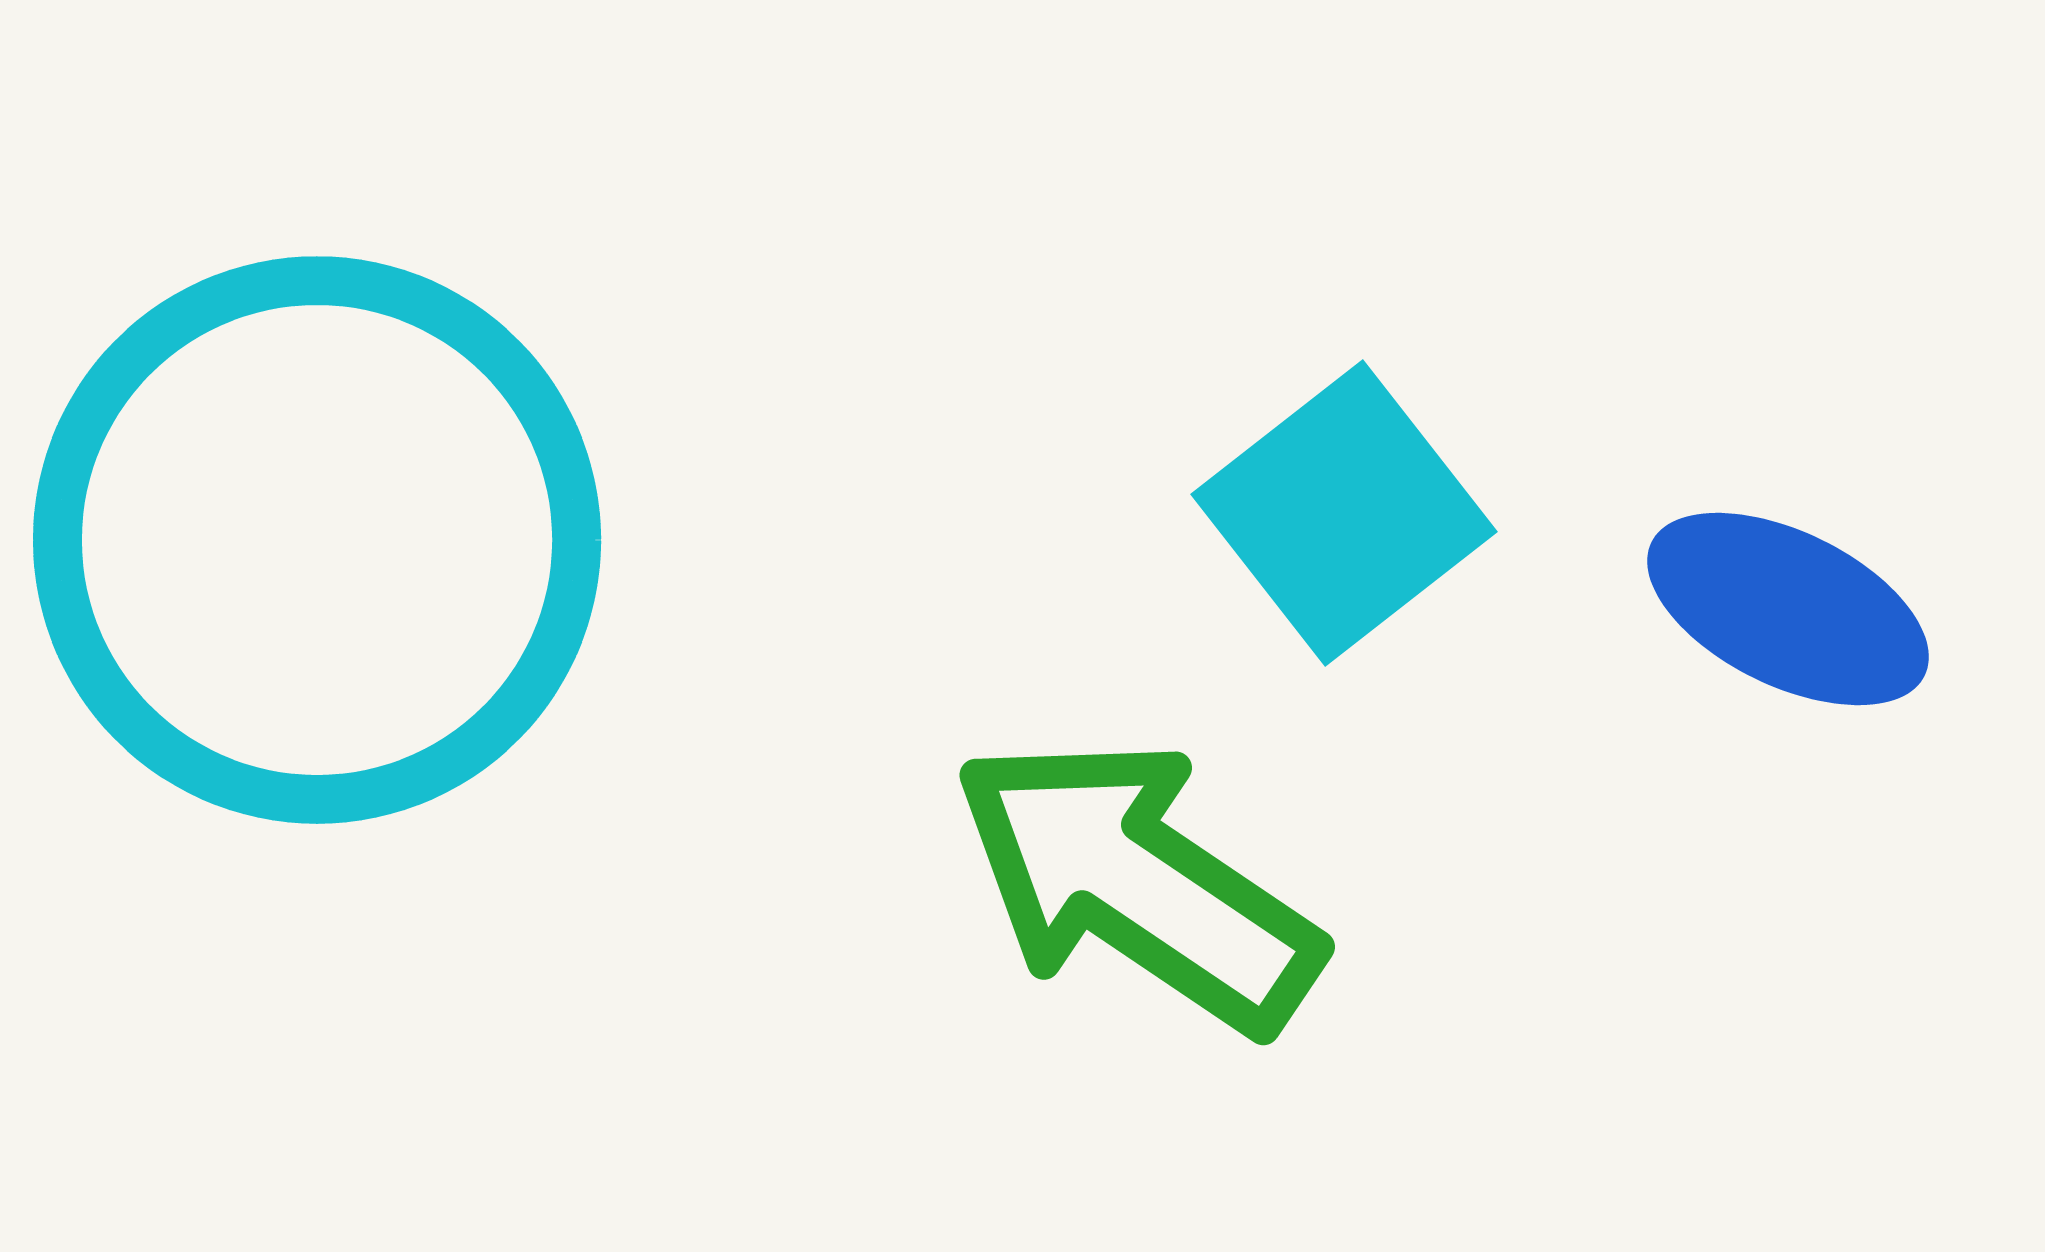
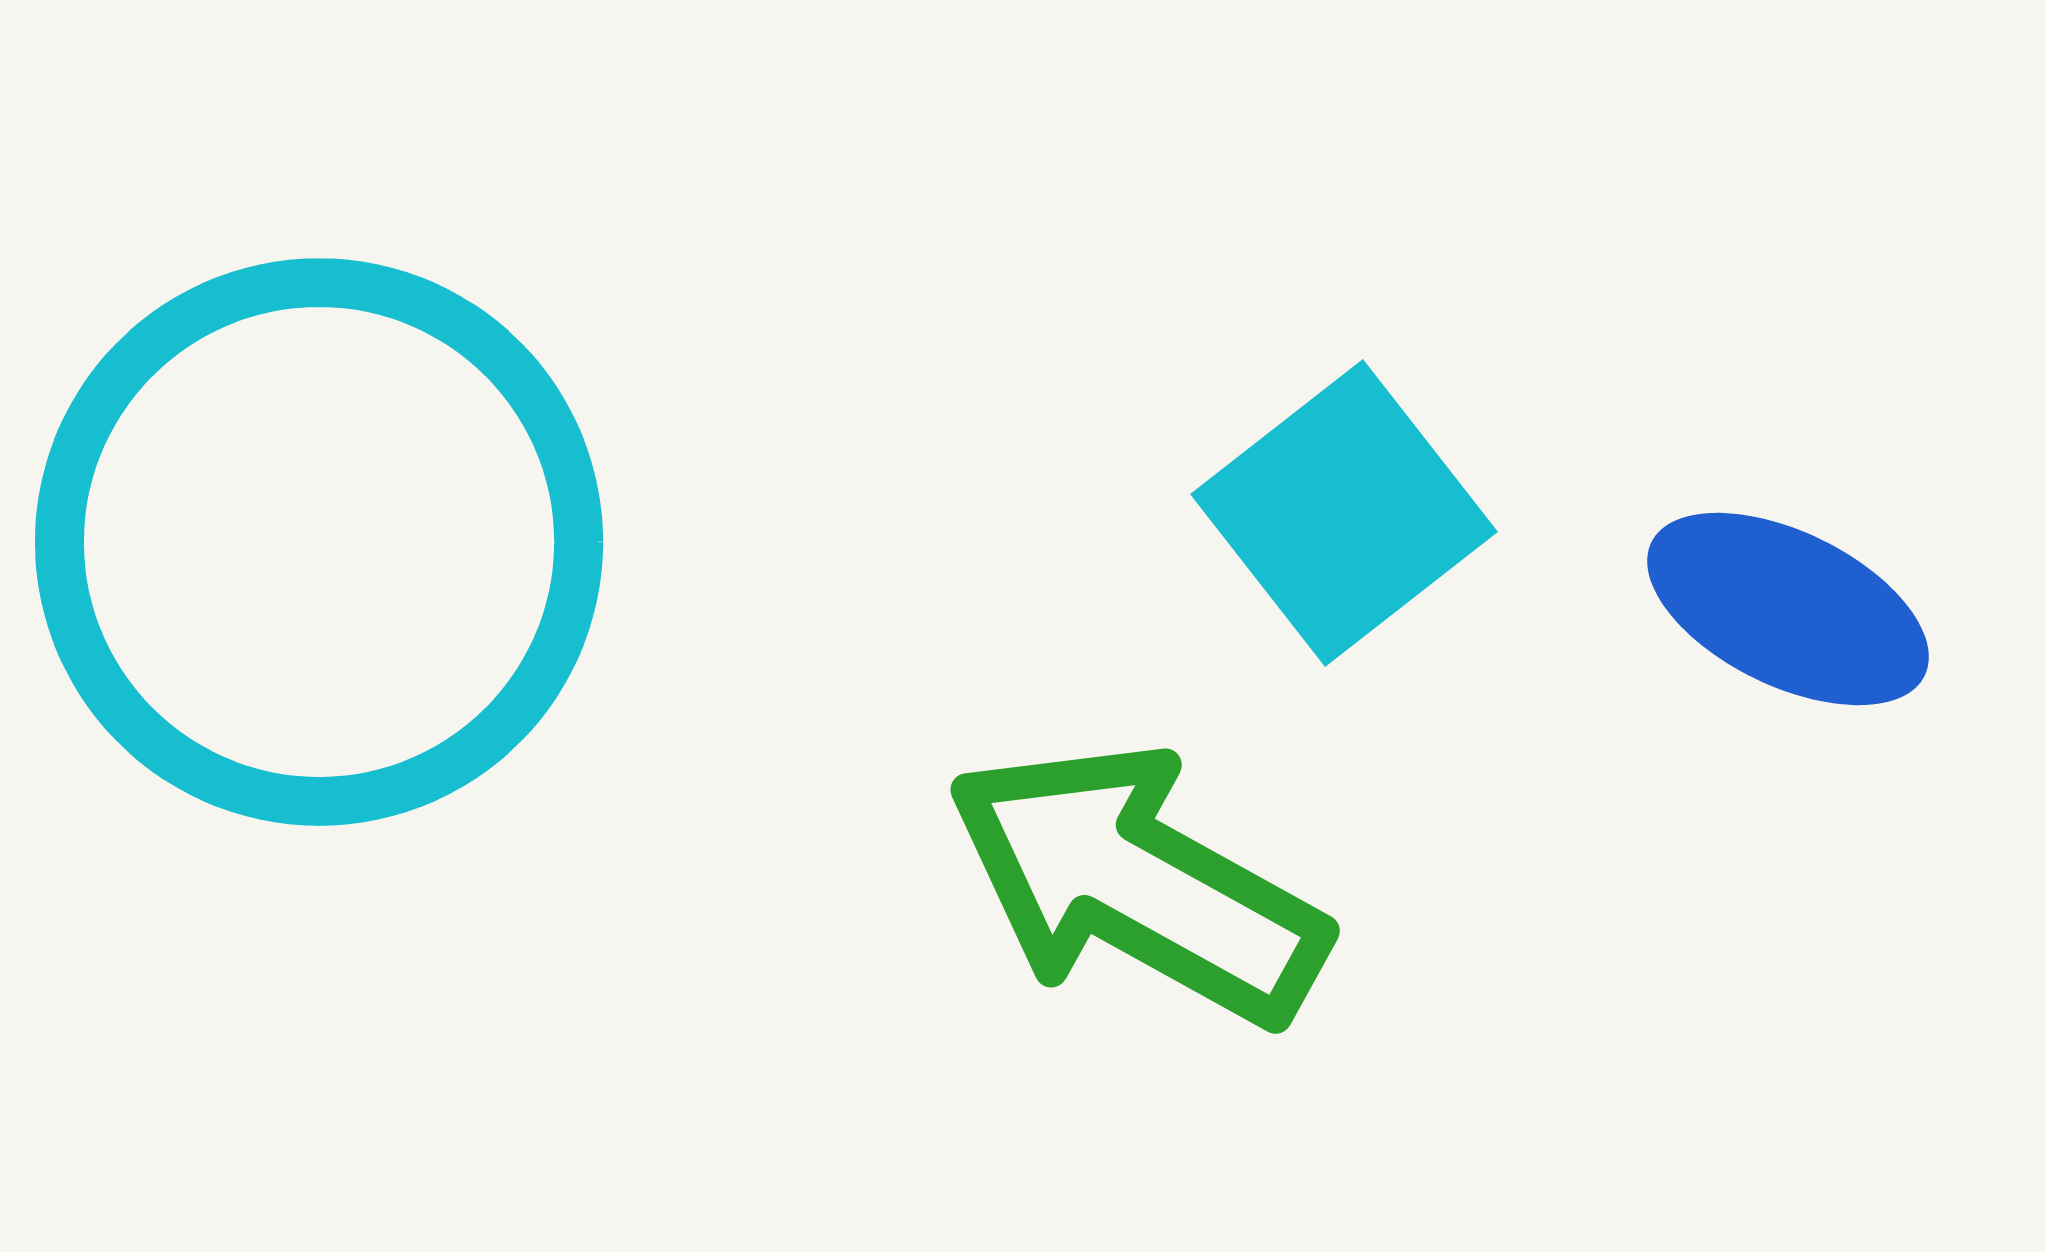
cyan circle: moved 2 px right, 2 px down
green arrow: rotated 5 degrees counterclockwise
